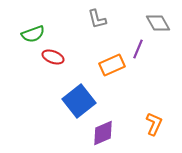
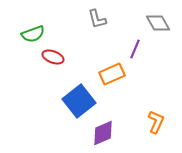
purple line: moved 3 px left
orange rectangle: moved 9 px down
orange L-shape: moved 2 px right, 2 px up
